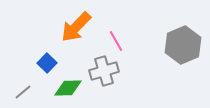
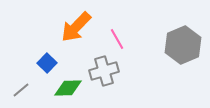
pink line: moved 1 px right, 2 px up
gray line: moved 2 px left, 2 px up
